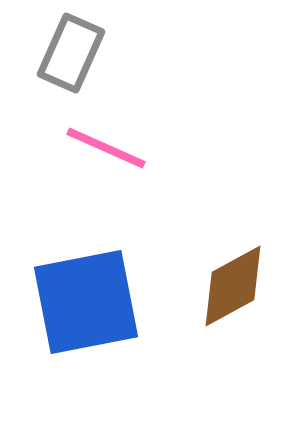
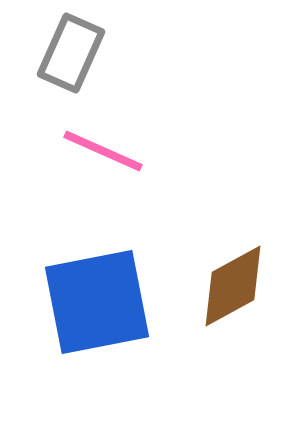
pink line: moved 3 px left, 3 px down
blue square: moved 11 px right
